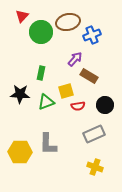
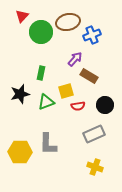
black star: rotated 18 degrees counterclockwise
